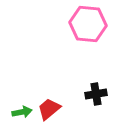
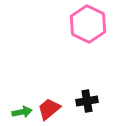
pink hexagon: rotated 21 degrees clockwise
black cross: moved 9 px left, 7 px down
